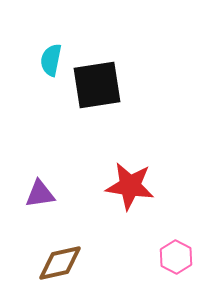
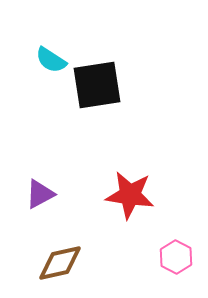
cyan semicircle: rotated 68 degrees counterclockwise
red star: moved 9 px down
purple triangle: rotated 20 degrees counterclockwise
